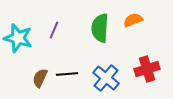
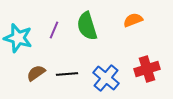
green semicircle: moved 13 px left, 2 px up; rotated 20 degrees counterclockwise
brown semicircle: moved 4 px left, 5 px up; rotated 30 degrees clockwise
